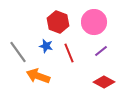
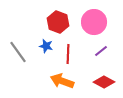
red line: moved 1 px left, 1 px down; rotated 24 degrees clockwise
orange arrow: moved 24 px right, 5 px down
